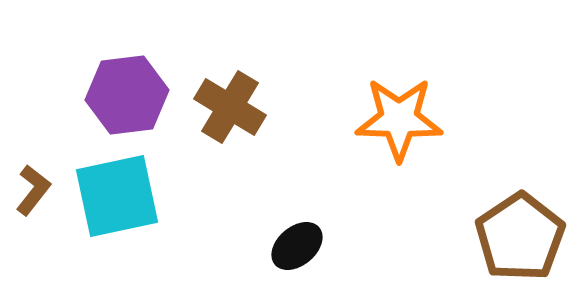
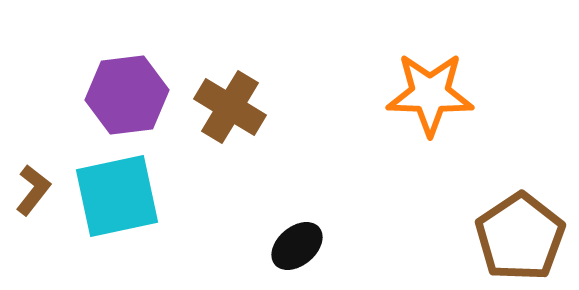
orange star: moved 31 px right, 25 px up
